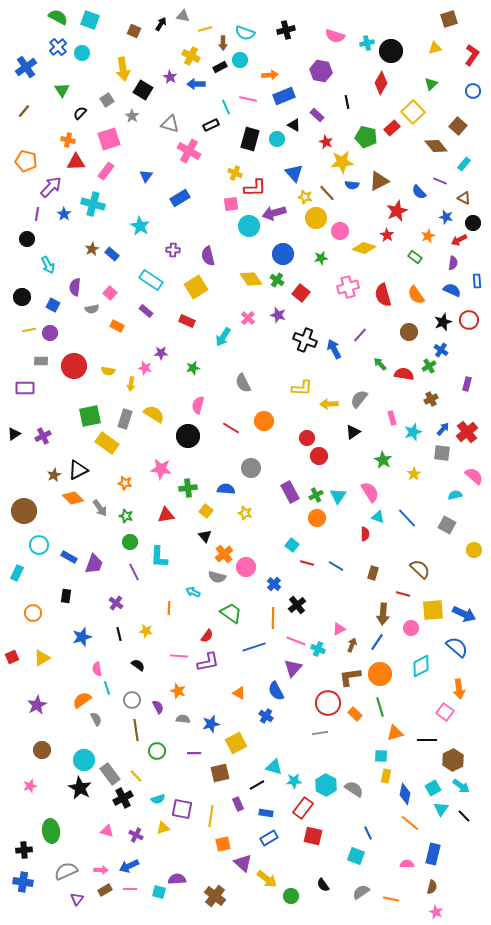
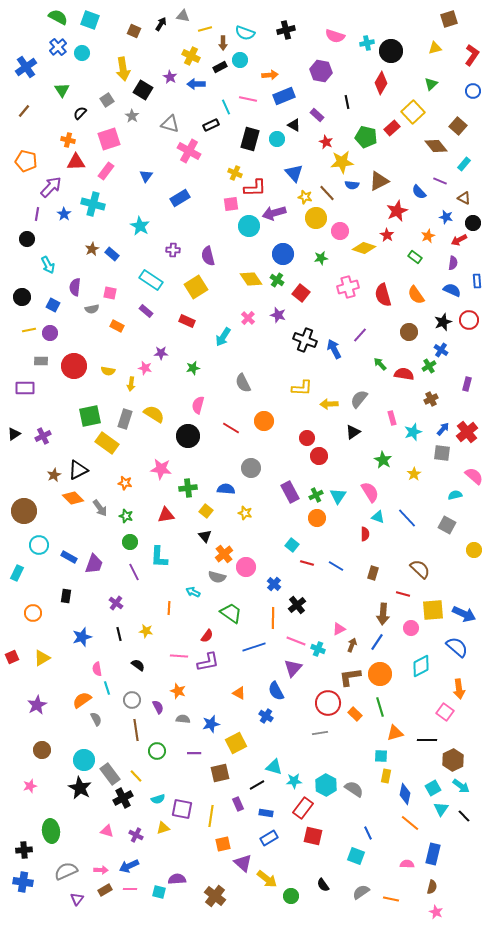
pink square at (110, 293): rotated 32 degrees counterclockwise
